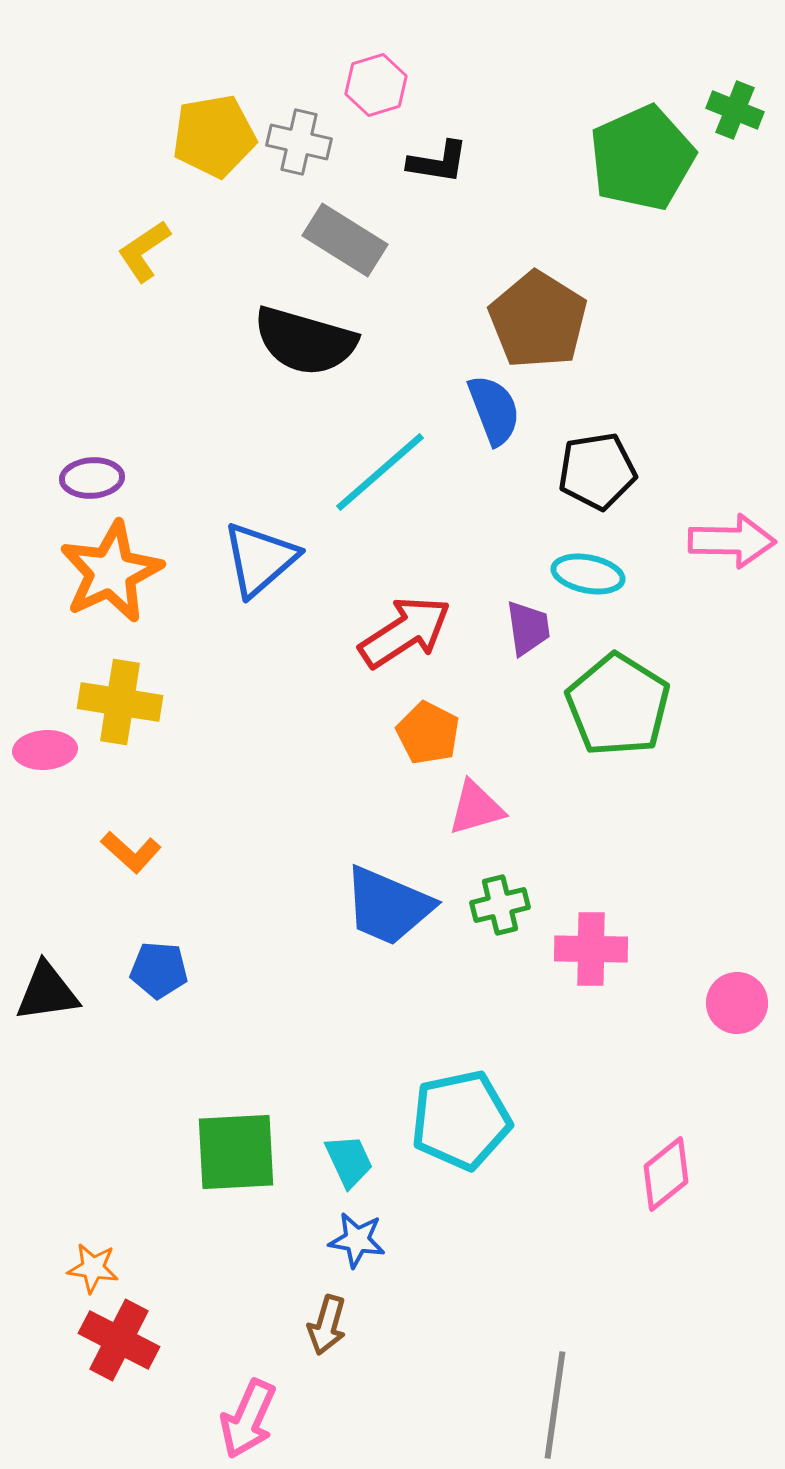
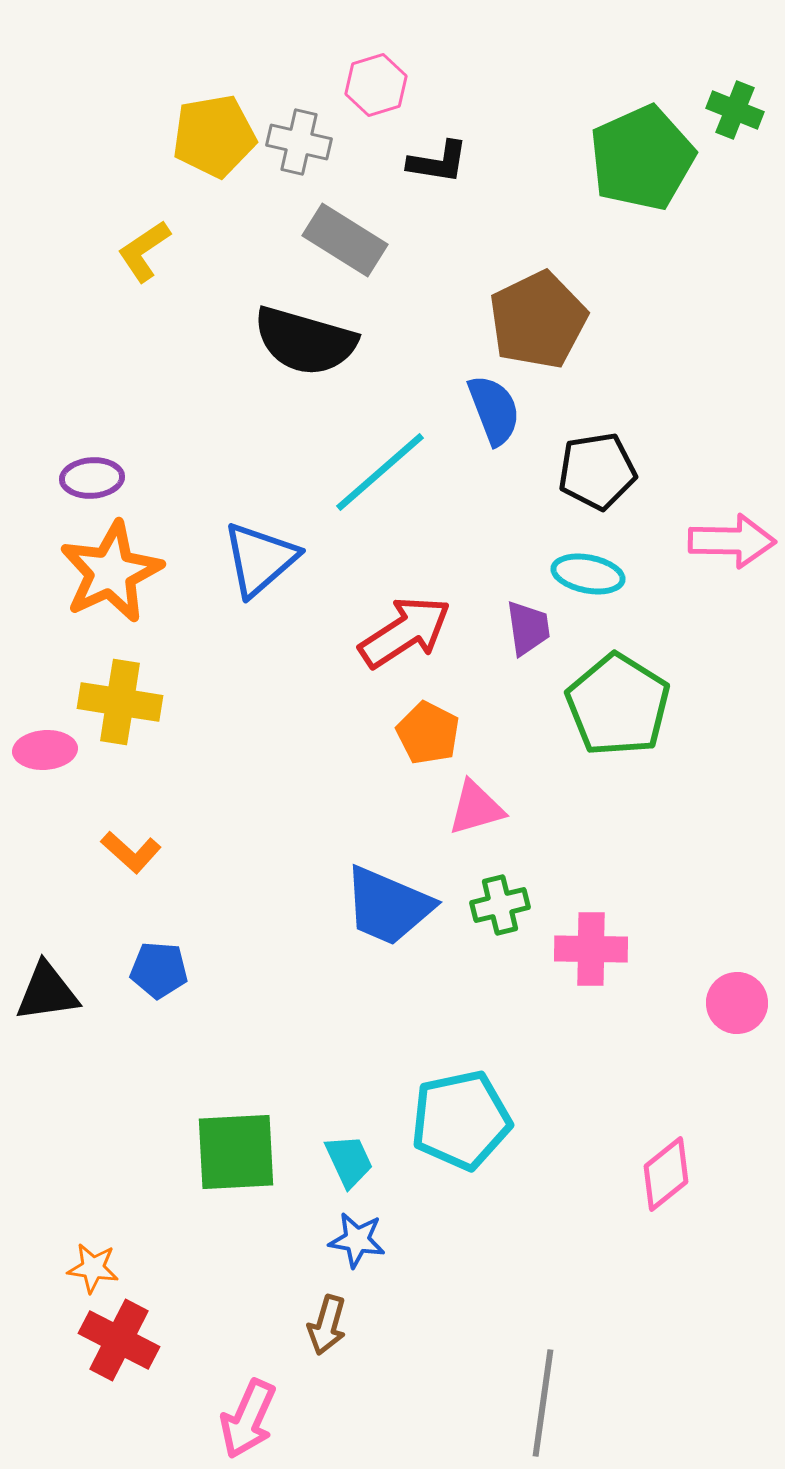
brown pentagon at (538, 320): rotated 14 degrees clockwise
gray line at (555, 1405): moved 12 px left, 2 px up
